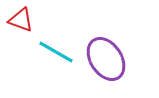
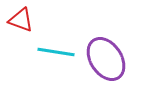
cyan line: rotated 21 degrees counterclockwise
